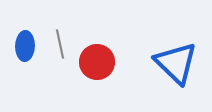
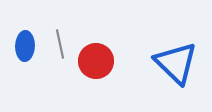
red circle: moved 1 px left, 1 px up
